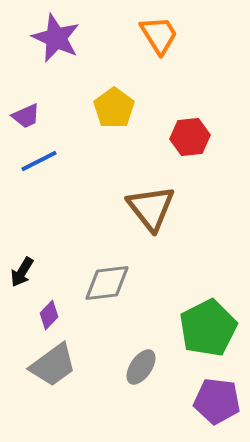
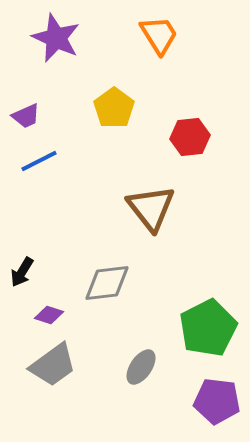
purple diamond: rotated 64 degrees clockwise
